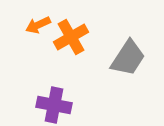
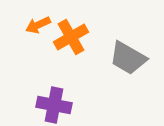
gray trapezoid: rotated 87 degrees clockwise
